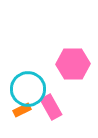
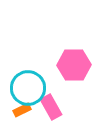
pink hexagon: moved 1 px right, 1 px down
cyan circle: moved 1 px up
